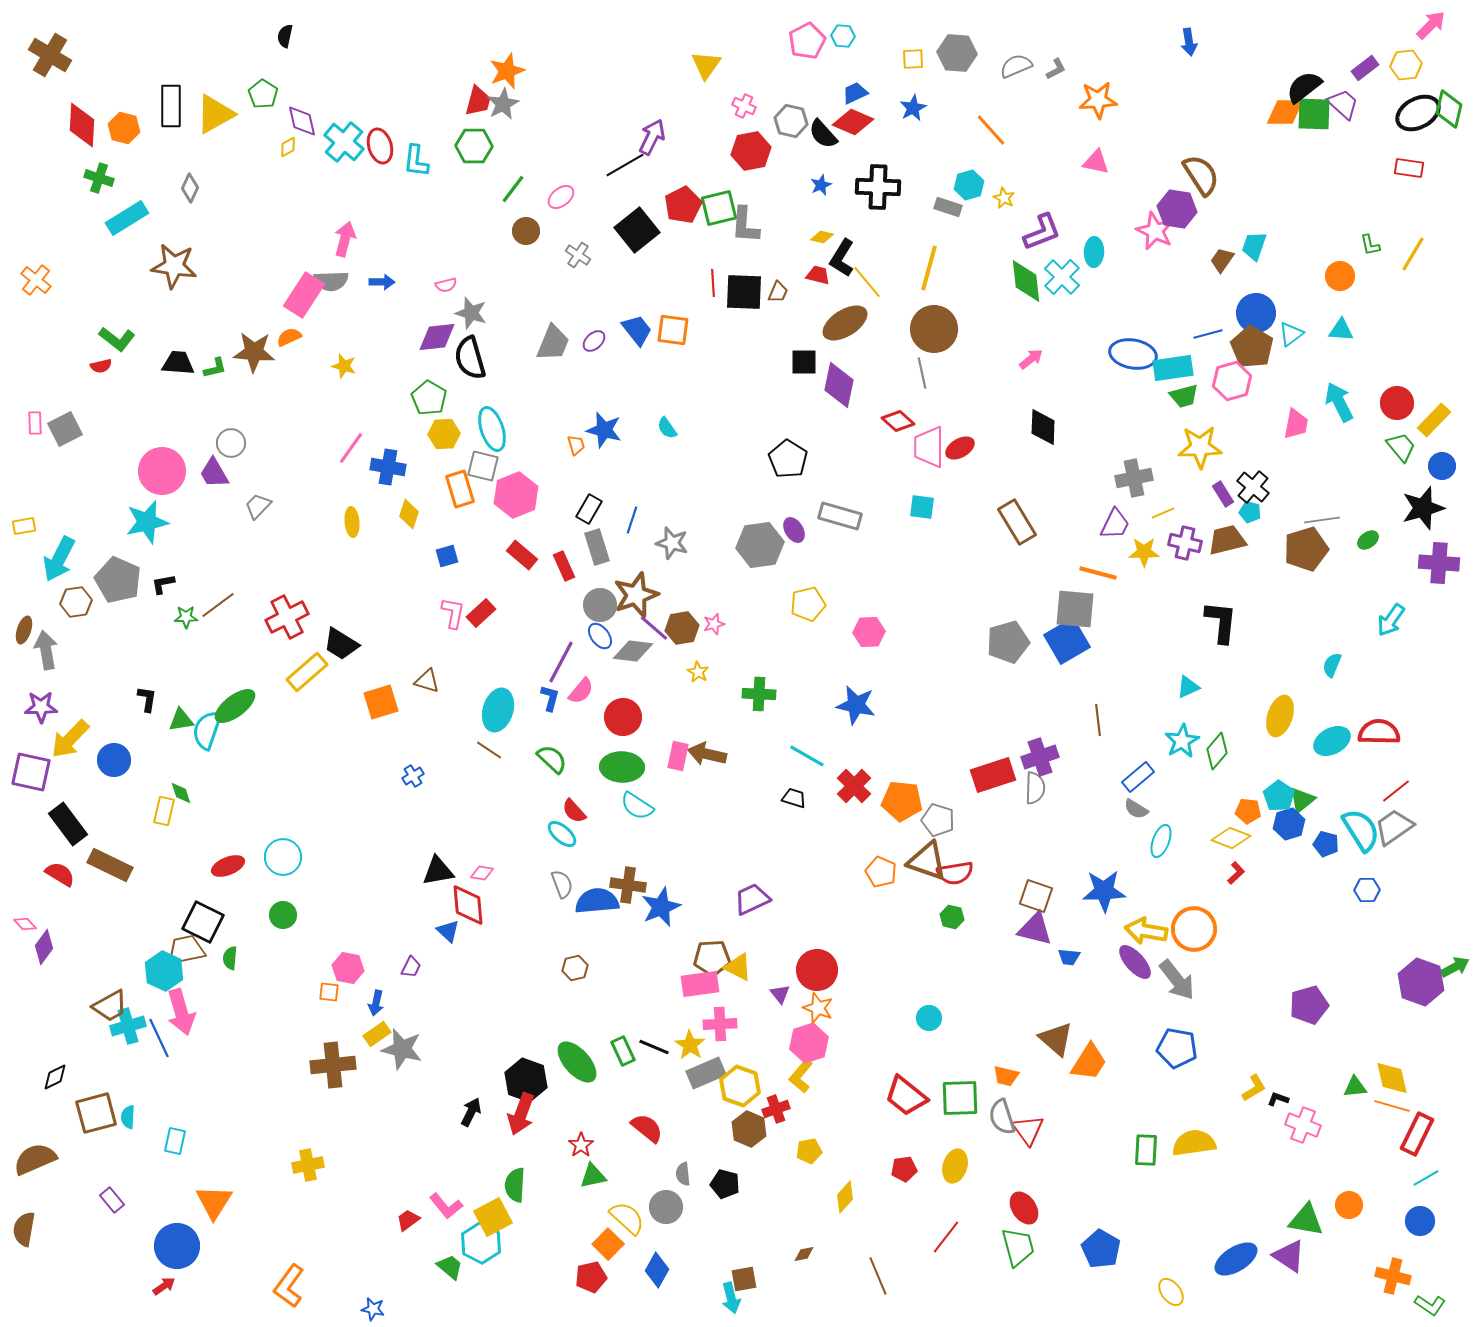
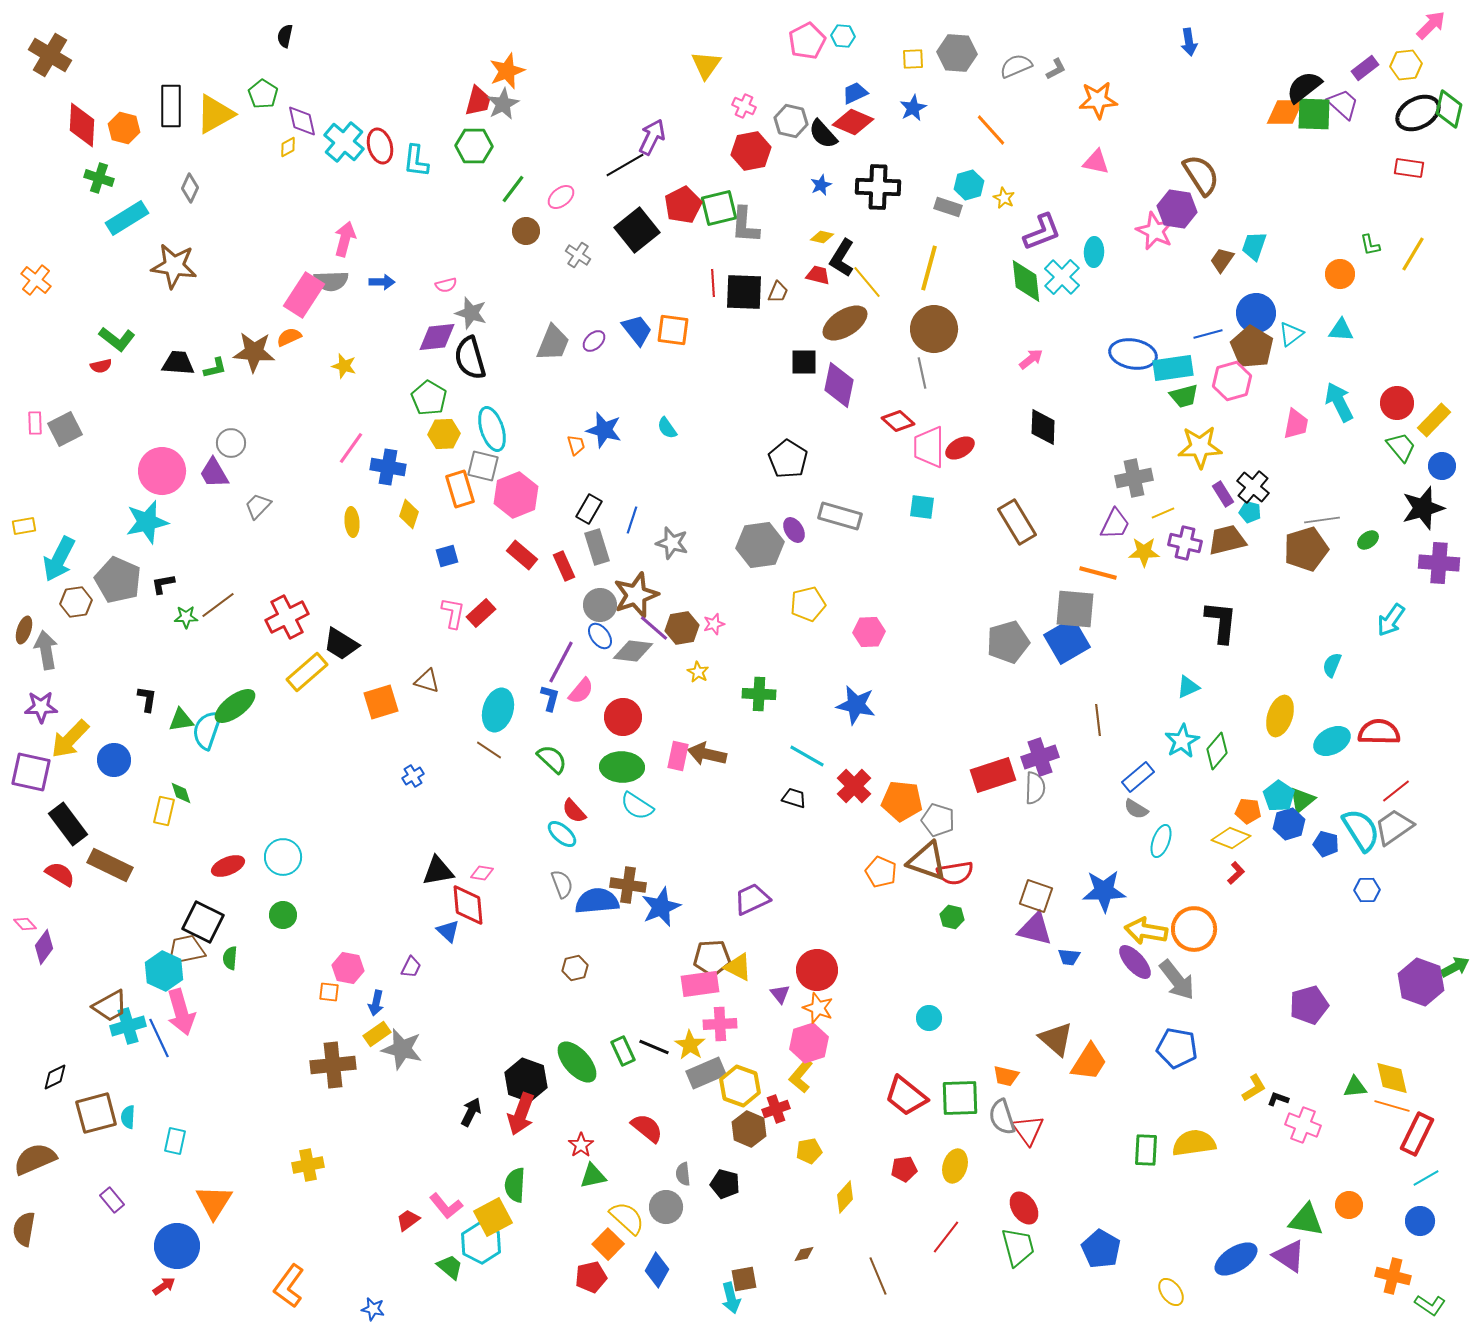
orange circle at (1340, 276): moved 2 px up
